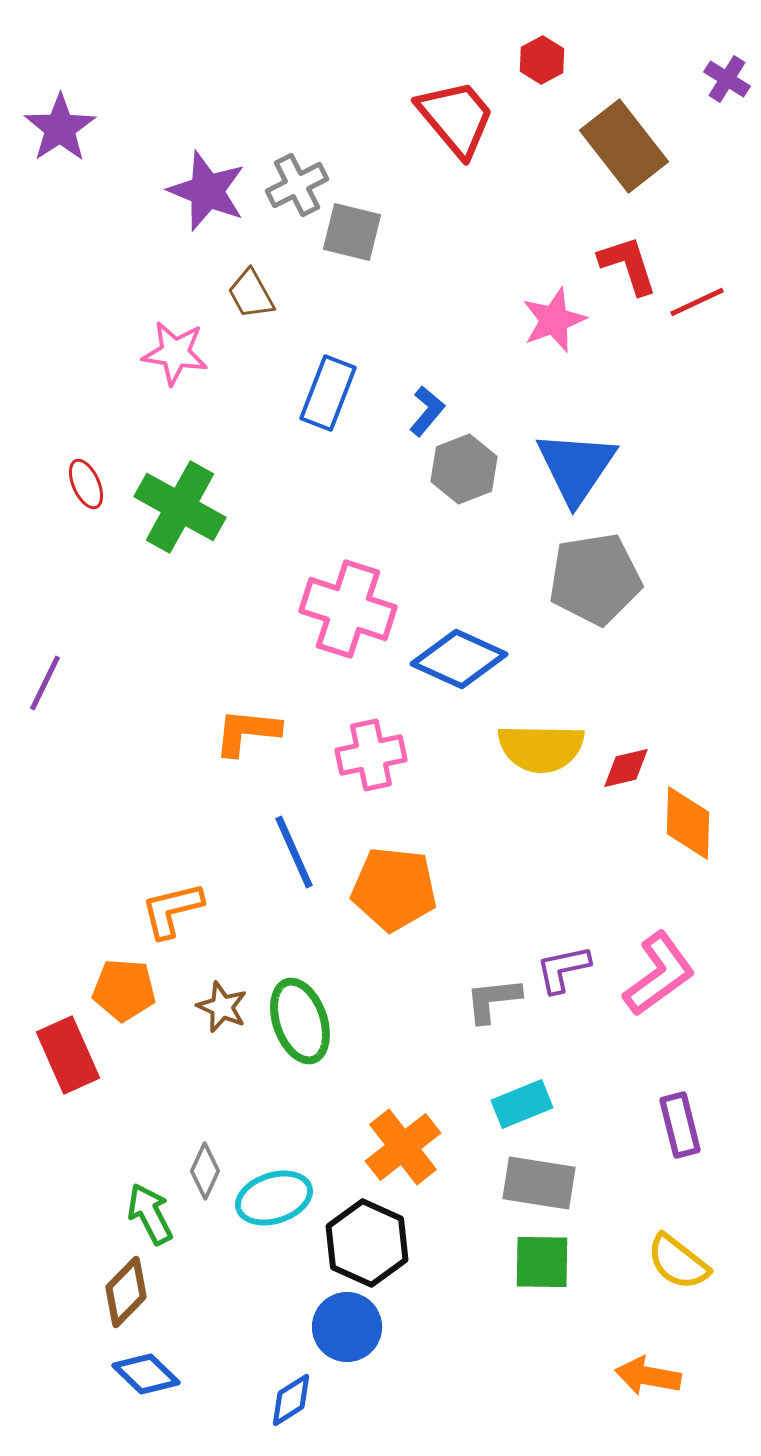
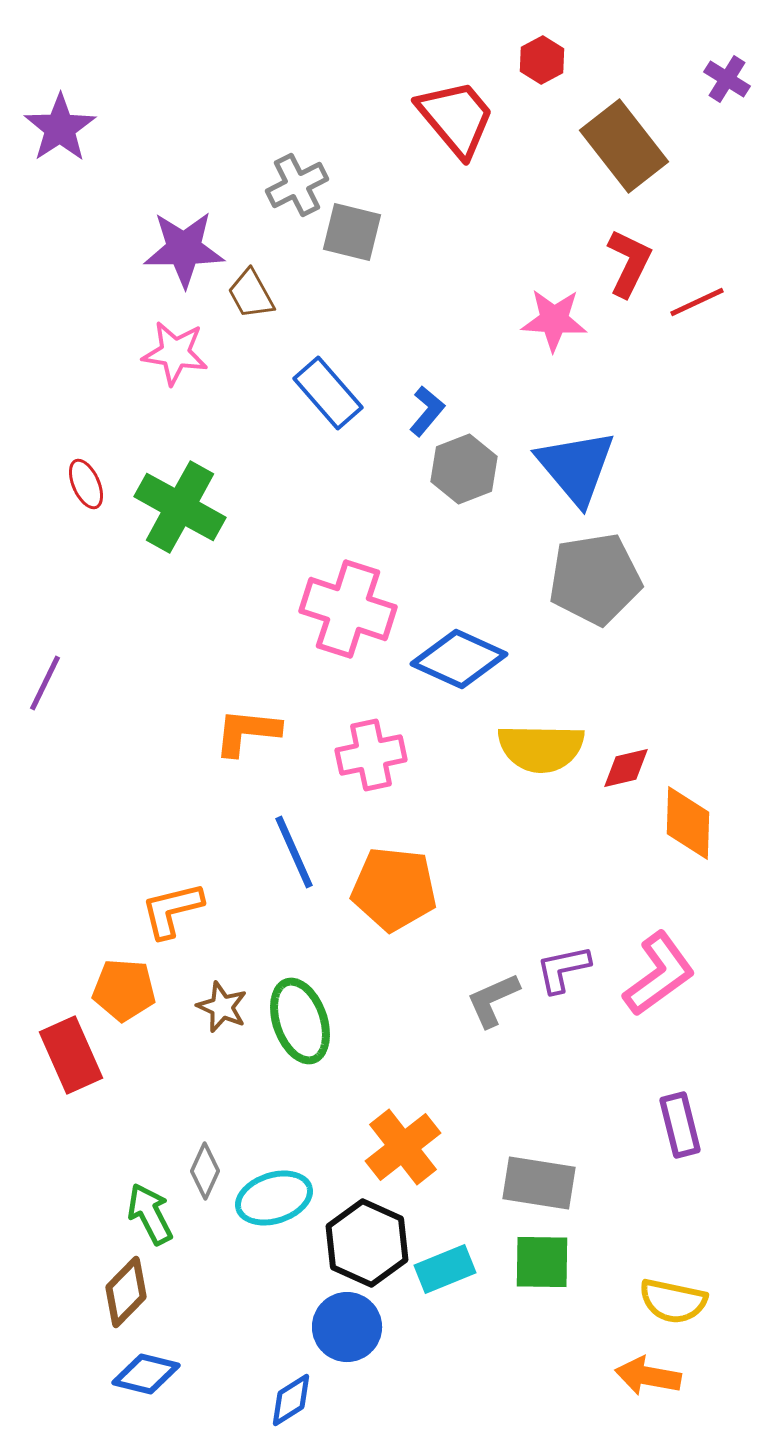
purple star at (207, 191): moved 23 px left, 58 px down; rotated 22 degrees counterclockwise
red L-shape at (628, 265): moved 1 px right, 2 px up; rotated 44 degrees clockwise
pink star at (554, 320): rotated 24 degrees clockwise
blue rectangle at (328, 393): rotated 62 degrees counterclockwise
blue triangle at (576, 467): rotated 14 degrees counterclockwise
gray L-shape at (493, 1000): rotated 18 degrees counterclockwise
red rectangle at (68, 1055): moved 3 px right
cyan rectangle at (522, 1104): moved 77 px left, 165 px down
yellow semicircle at (678, 1262): moved 5 px left, 39 px down; rotated 26 degrees counterclockwise
blue diamond at (146, 1374): rotated 30 degrees counterclockwise
